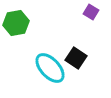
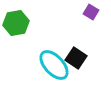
cyan ellipse: moved 4 px right, 3 px up
